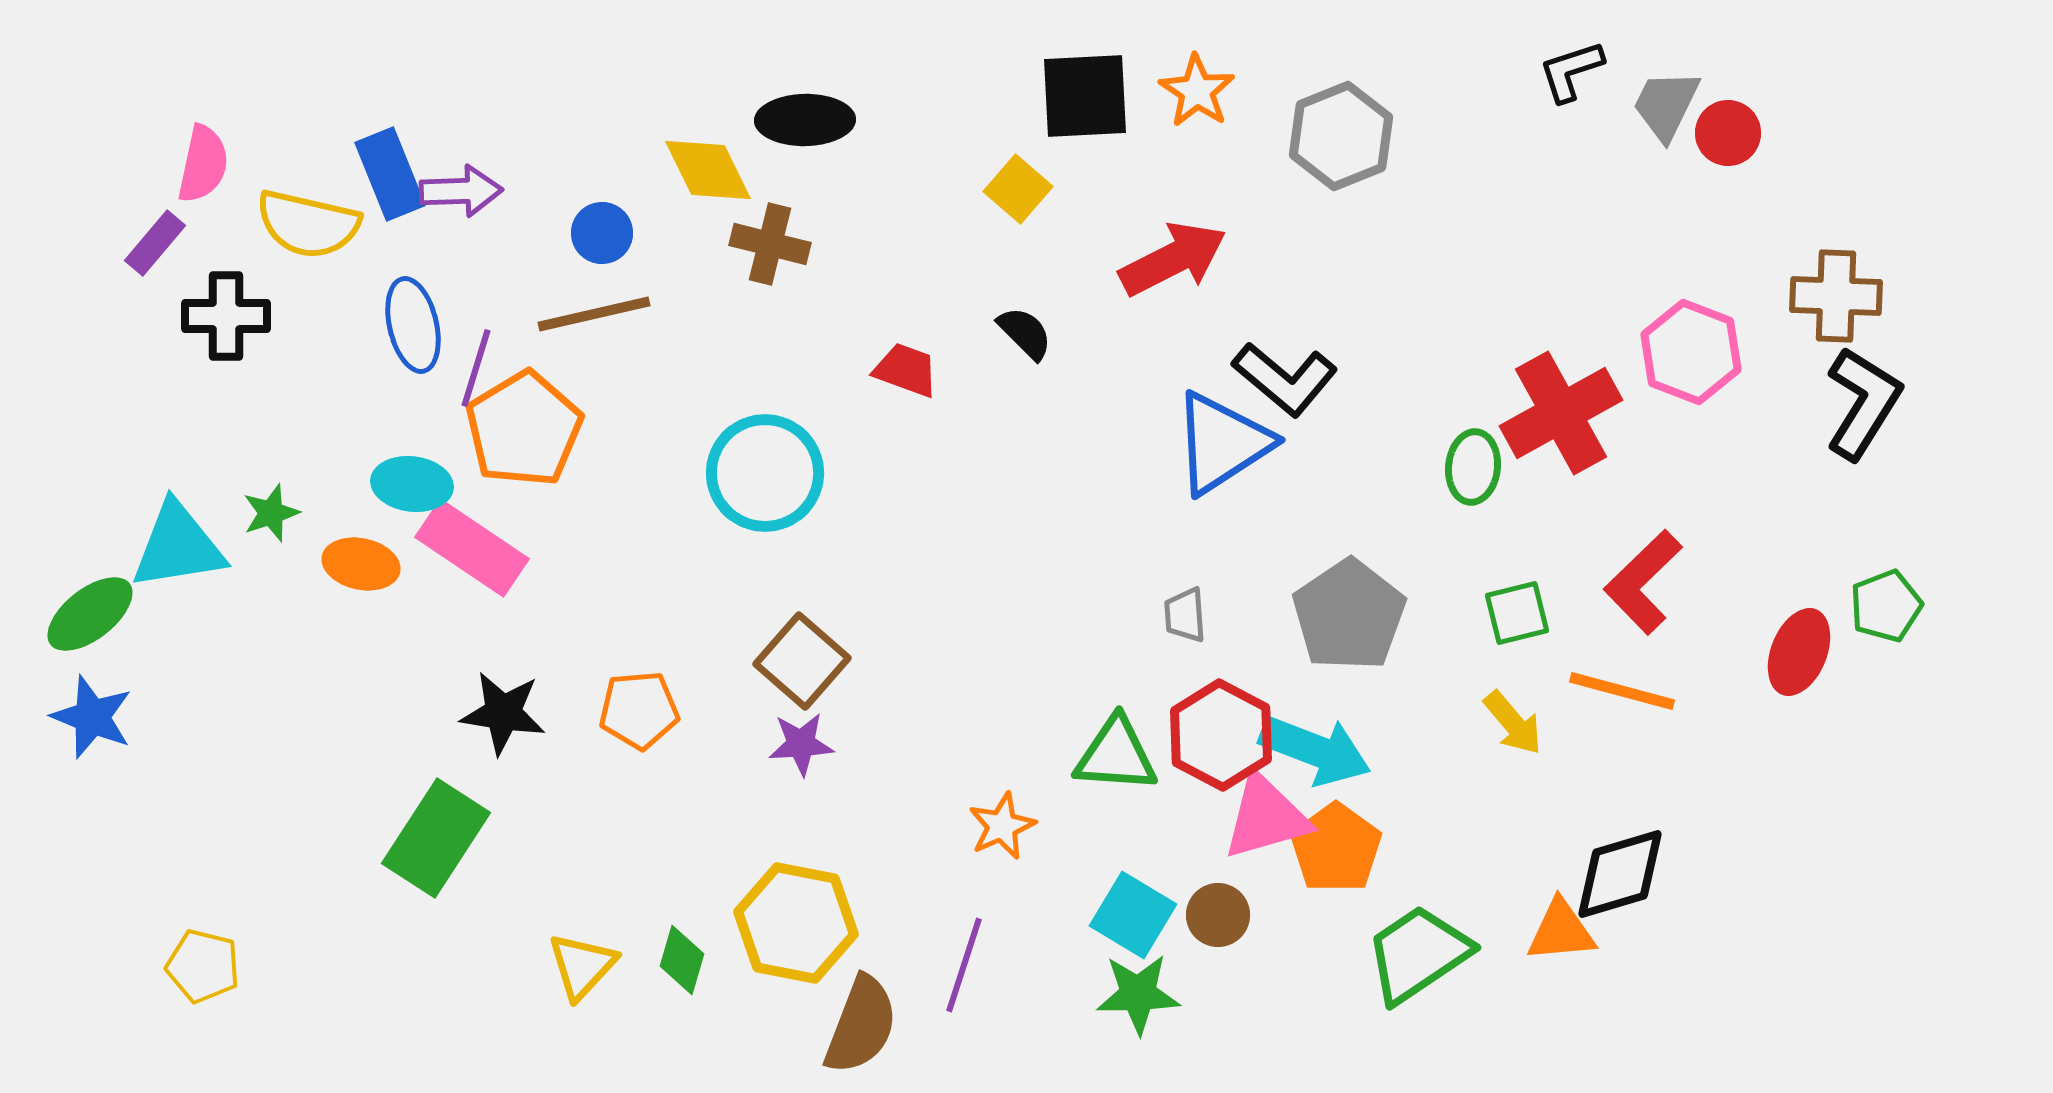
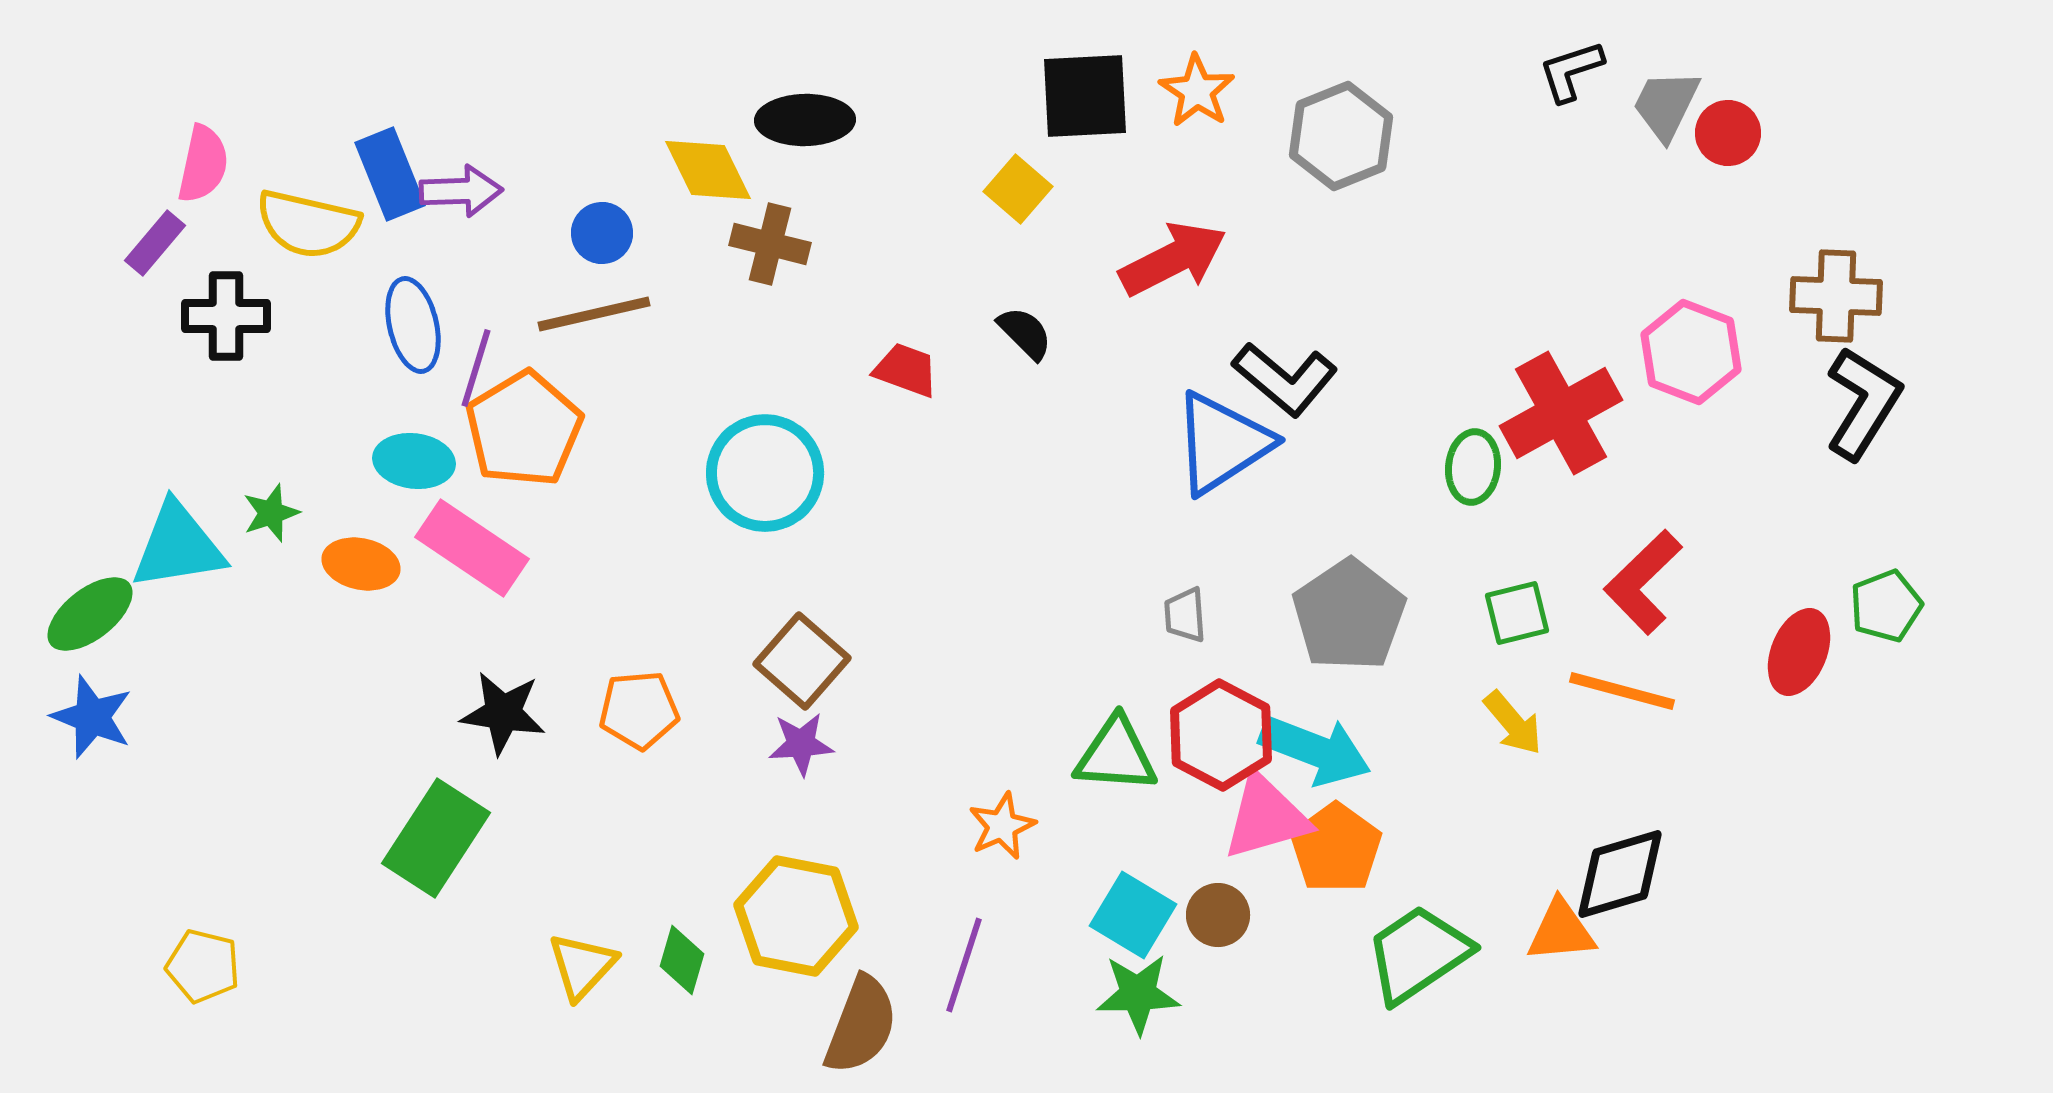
cyan ellipse at (412, 484): moved 2 px right, 23 px up
yellow hexagon at (796, 923): moved 7 px up
